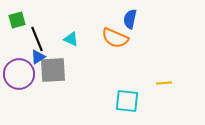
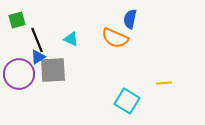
black line: moved 1 px down
cyan square: rotated 25 degrees clockwise
